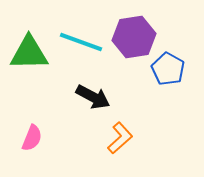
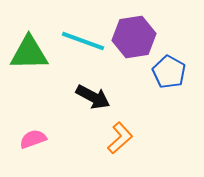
cyan line: moved 2 px right, 1 px up
blue pentagon: moved 1 px right, 3 px down
pink semicircle: moved 1 px right, 1 px down; rotated 132 degrees counterclockwise
